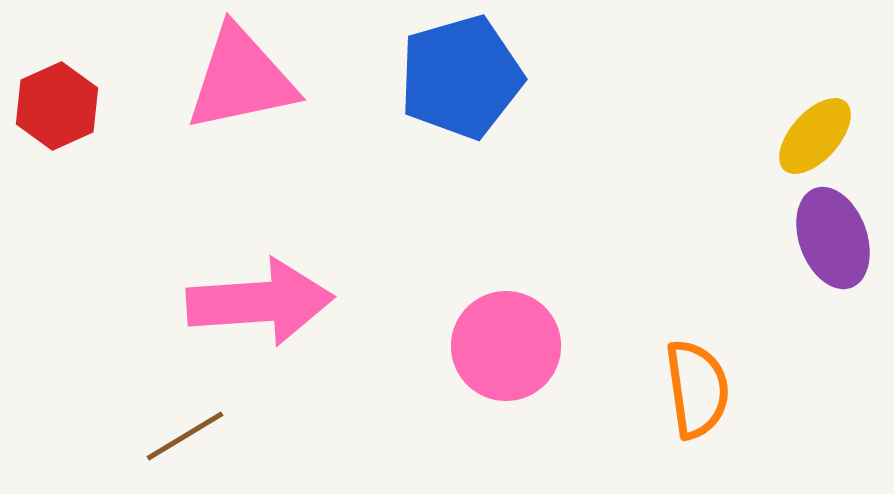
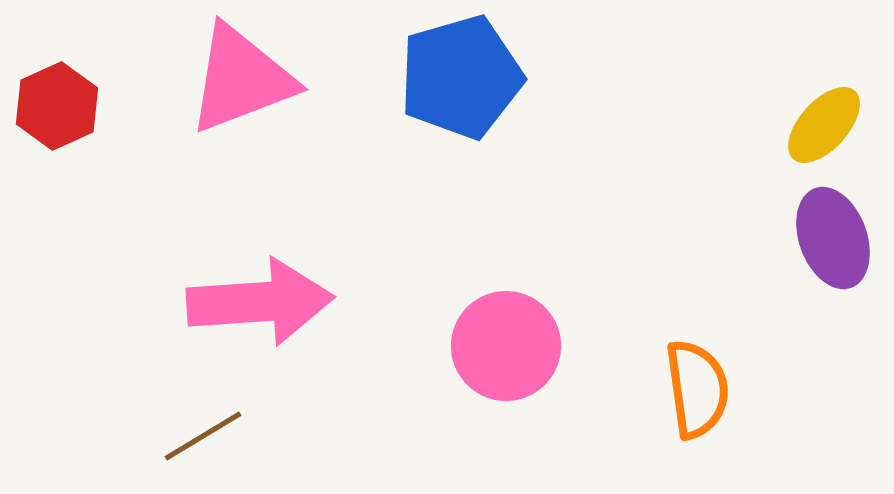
pink triangle: rotated 9 degrees counterclockwise
yellow ellipse: moved 9 px right, 11 px up
brown line: moved 18 px right
